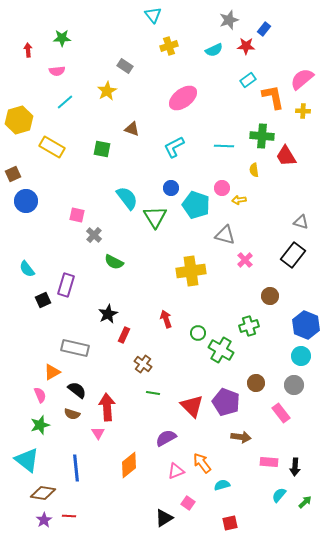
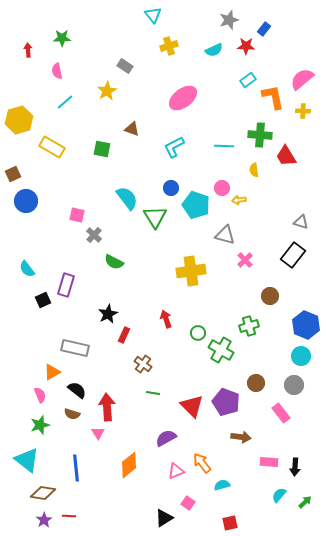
pink semicircle at (57, 71): rotated 84 degrees clockwise
green cross at (262, 136): moved 2 px left, 1 px up
